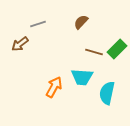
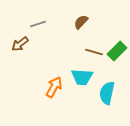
green rectangle: moved 2 px down
